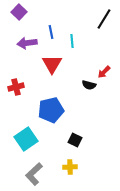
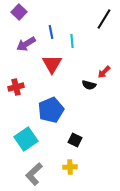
purple arrow: moved 1 px left, 1 px down; rotated 24 degrees counterclockwise
blue pentagon: rotated 10 degrees counterclockwise
